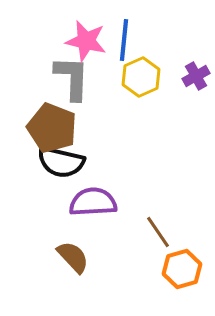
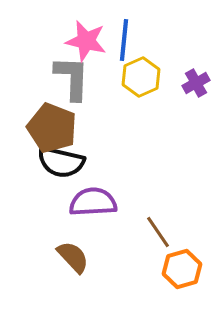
purple cross: moved 7 px down
